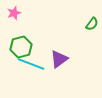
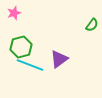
green semicircle: moved 1 px down
cyan line: moved 1 px left, 1 px down
